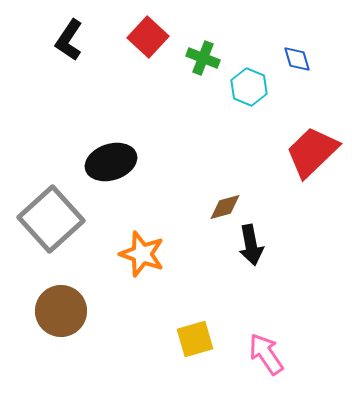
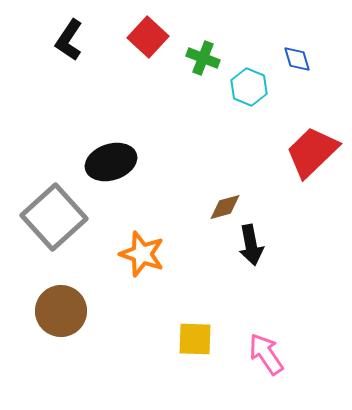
gray square: moved 3 px right, 2 px up
yellow square: rotated 18 degrees clockwise
